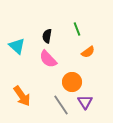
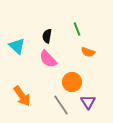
orange semicircle: rotated 56 degrees clockwise
purple triangle: moved 3 px right
